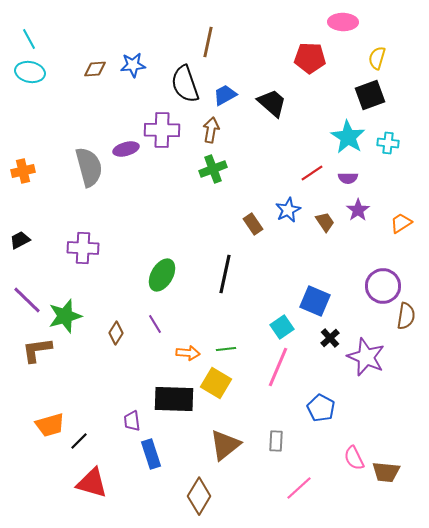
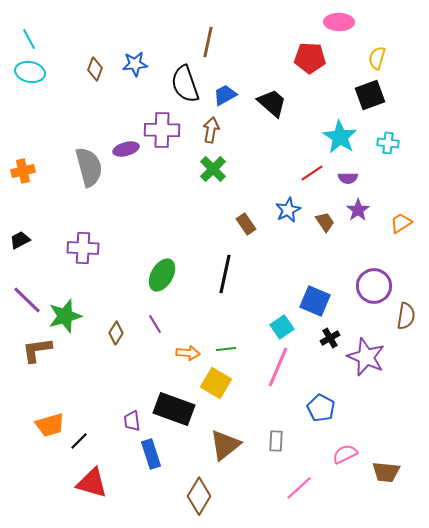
pink ellipse at (343, 22): moved 4 px left
blue star at (133, 65): moved 2 px right, 1 px up
brown diamond at (95, 69): rotated 65 degrees counterclockwise
cyan star at (348, 137): moved 8 px left
green cross at (213, 169): rotated 24 degrees counterclockwise
brown rectangle at (253, 224): moved 7 px left
purple circle at (383, 286): moved 9 px left
black cross at (330, 338): rotated 12 degrees clockwise
black rectangle at (174, 399): moved 10 px down; rotated 18 degrees clockwise
pink semicircle at (354, 458): moved 9 px left, 4 px up; rotated 90 degrees clockwise
